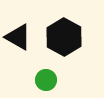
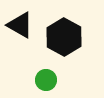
black triangle: moved 2 px right, 12 px up
